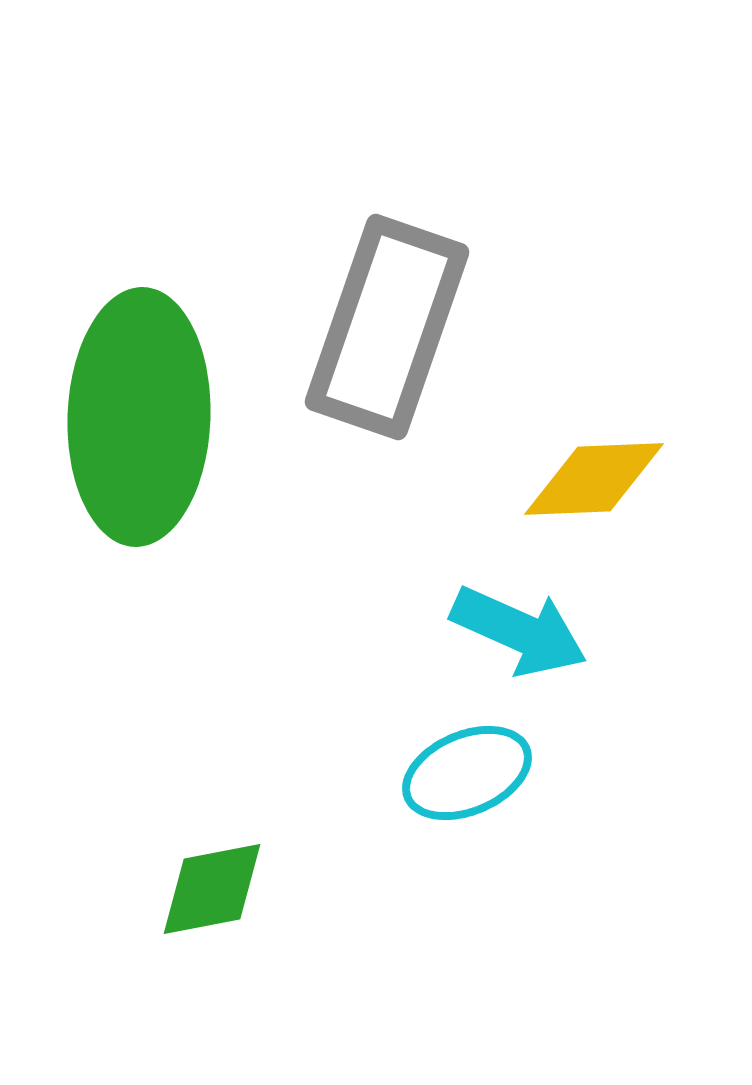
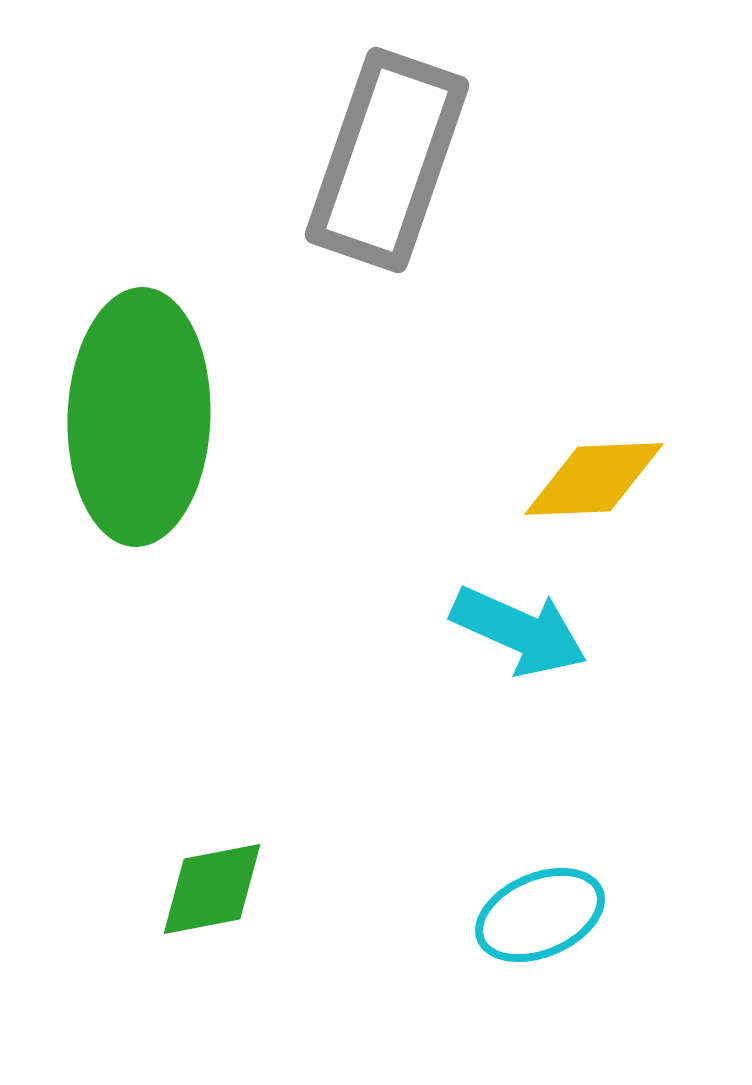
gray rectangle: moved 167 px up
cyan ellipse: moved 73 px right, 142 px down
